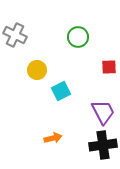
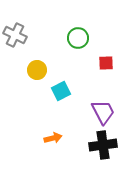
green circle: moved 1 px down
red square: moved 3 px left, 4 px up
